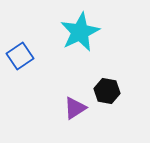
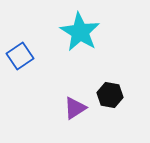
cyan star: rotated 15 degrees counterclockwise
black hexagon: moved 3 px right, 4 px down
